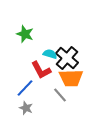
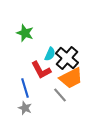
green star: moved 1 px up
cyan semicircle: rotated 96 degrees clockwise
orange trapezoid: rotated 25 degrees counterclockwise
blue line: rotated 60 degrees counterclockwise
gray star: moved 1 px left
